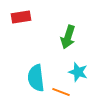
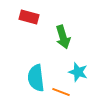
red rectangle: moved 8 px right; rotated 24 degrees clockwise
green arrow: moved 5 px left; rotated 35 degrees counterclockwise
